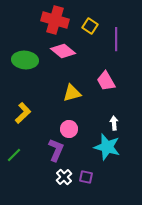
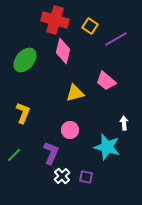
purple line: rotated 60 degrees clockwise
pink diamond: rotated 65 degrees clockwise
green ellipse: rotated 55 degrees counterclockwise
pink trapezoid: rotated 20 degrees counterclockwise
yellow triangle: moved 3 px right
yellow L-shape: rotated 25 degrees counterclockwise
white arrow: moved 10 px right
pink circle: moved 1 px right, 1 px down
purple L-shape: moved 5 px left, 3 px down
white cross: moved 2 px left, 1 px up
